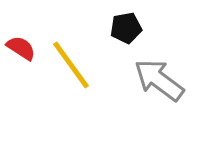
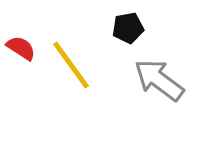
black pentagon: moved 2 px right
